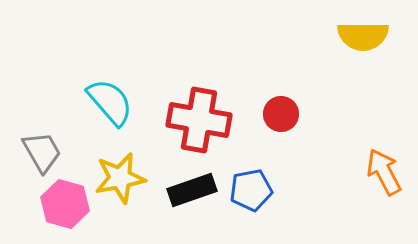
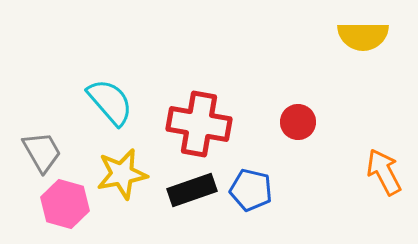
red circle: moved 17 px right, 8 px down
red cross: moved 4 px down
yellow star: moved 2 px right, 4 px up
blue pentagon: rotated 24 degrees clockwise
